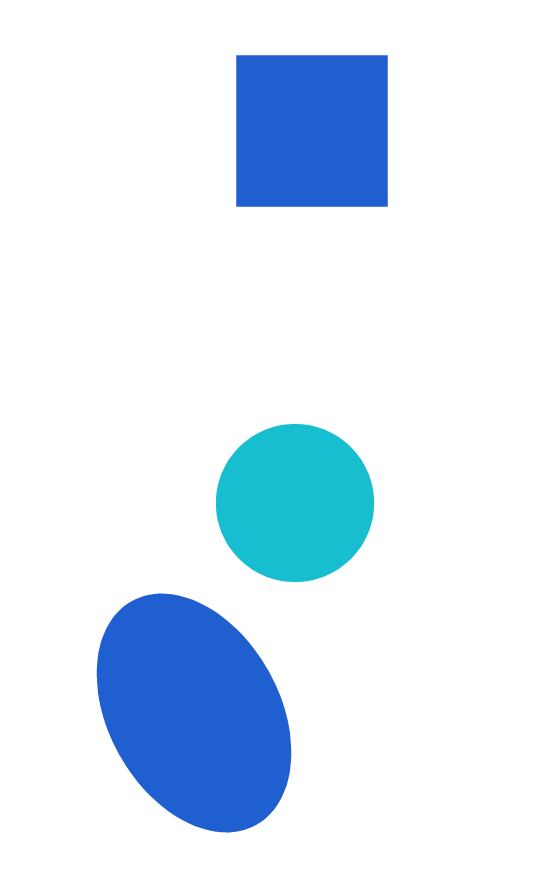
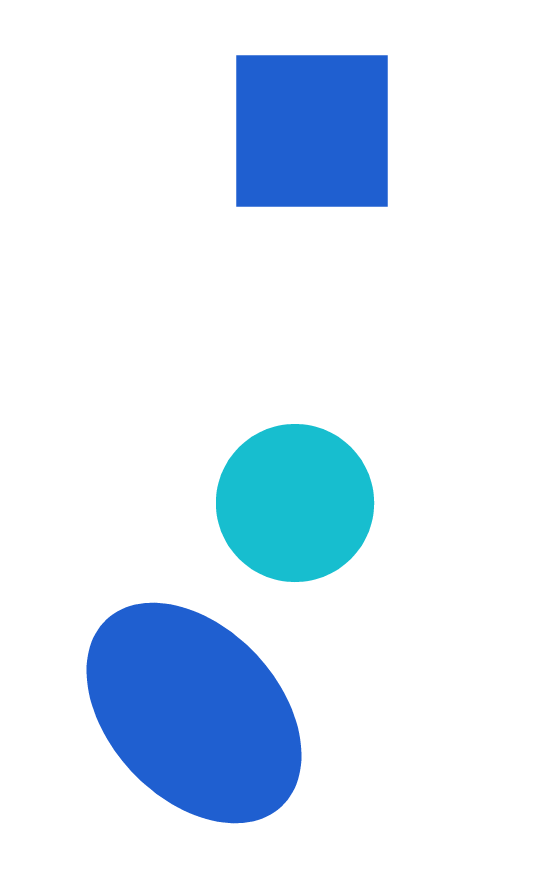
blue ellipse: rotated 14 degrees counterclockwise
